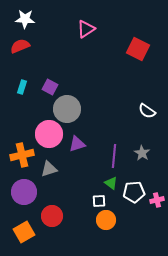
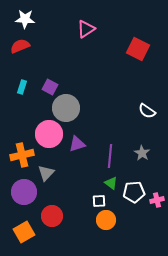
gray circle: moved 1 px left, 1 px up
purple line: moved 4 px left
gray triangle: moved 3 px left, 4 px down; rotated 30 degrees counterclockwise
